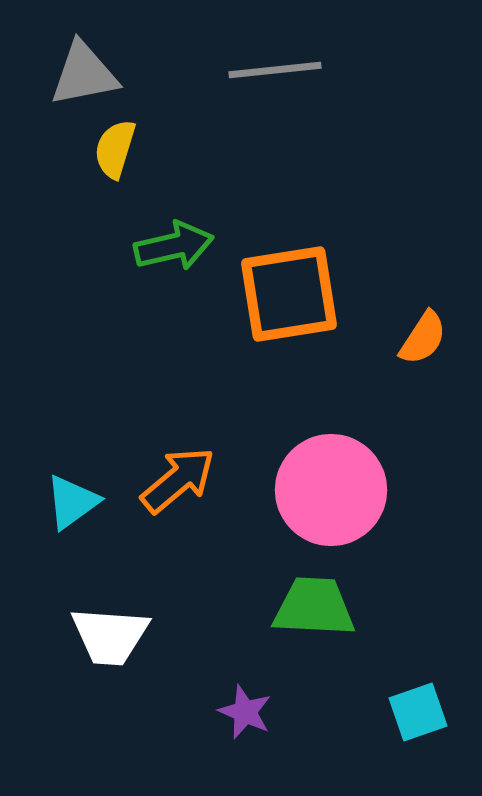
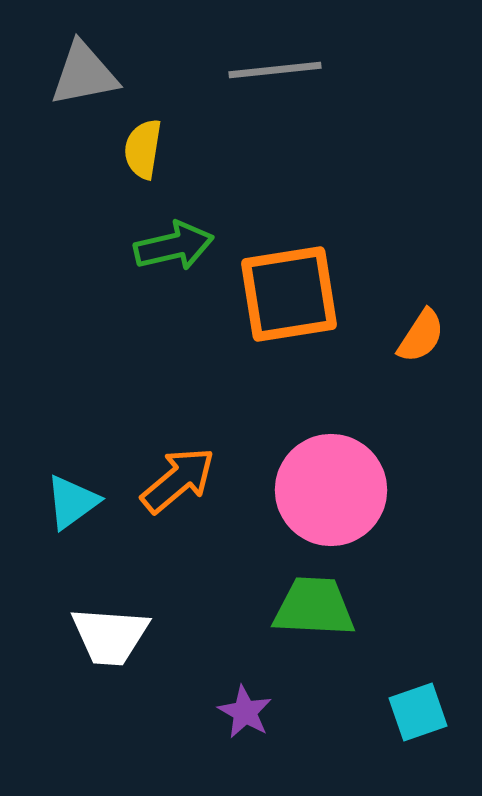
yellow semicircle: moved 28 px right; rotated 8 degrees counterclockwise
orange semicircle: moved 2 px left, 2 px up
purple star: rotated 6 degrees clockwise
